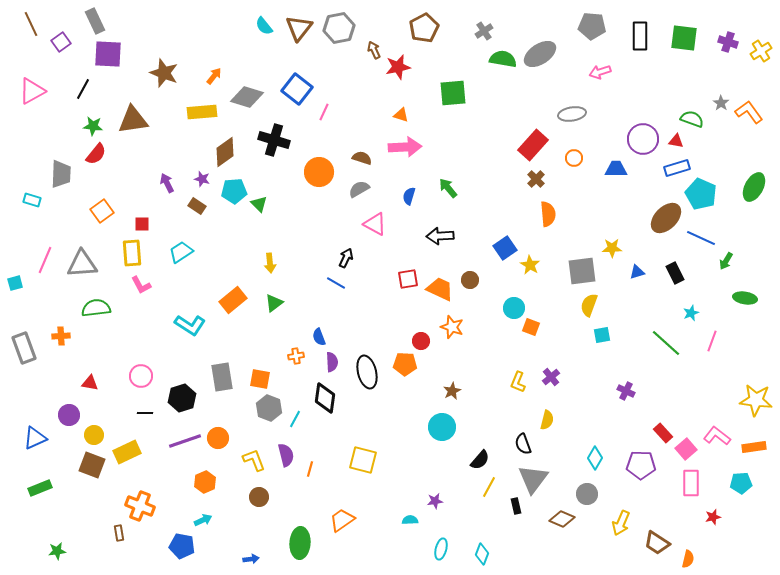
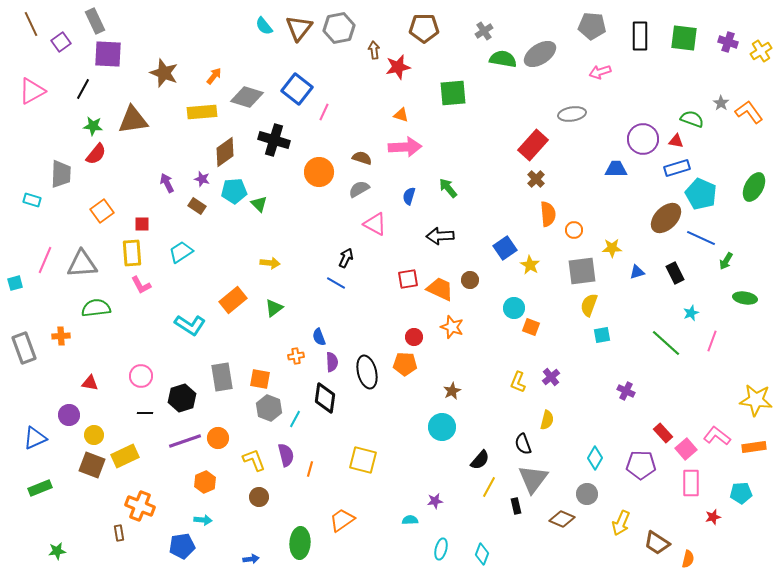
brown pentagon at (424, 28): rotated 28 degrees clockwise
brown arrow at (374, 50): rotated 18 degrees clockwise
orange circle at (574, 158): moved 72 px down
yellow arrow at (270, 263): rotated 78 degrees counterclockwise
green triangle at (274, 303): moved 5 px down
red circle at (421, 341): moved 7 px left, 4 px up
yellow rectangle at (127, 452): moved 2 px left, 4 px down
cyan pentagon at (741, 483): moved 10 px down
cyan arrow at (203, 520): rotated 30 degrees clockwise
blue pentagon at (182, 546): rotated 20 degrees counterclockwise
